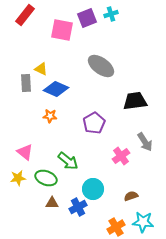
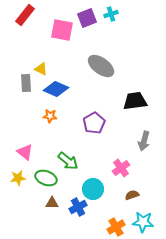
gray arrow: moved 1 px left, 1 px up; rotated 48 degrees clockwise
pink cross: moved 12 px down
brown semicircle: moved 1 px right, 1 px up
